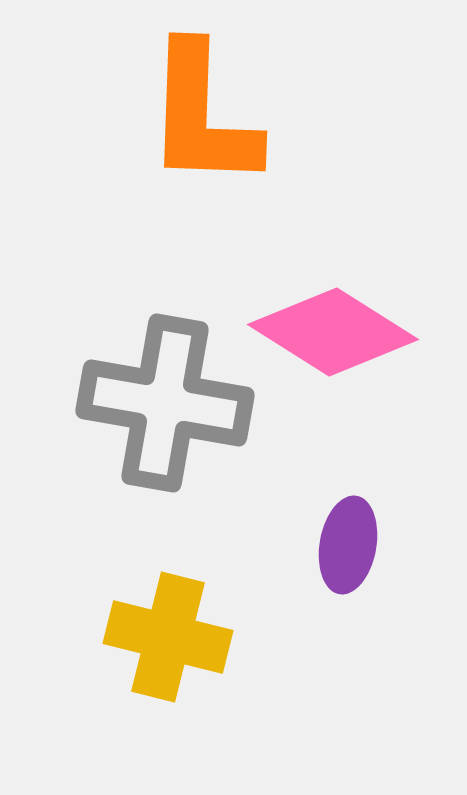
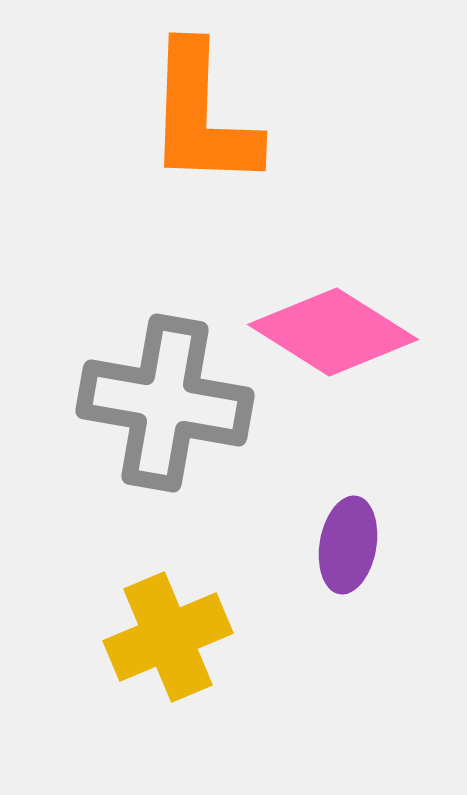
yellow cross: rotated 37 degrees counterclockwise
